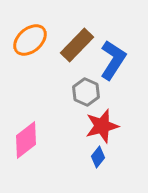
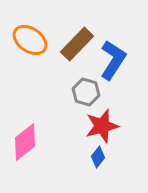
orange ellipse: rotated 76 degrees clockwise
brown rectangle: moved 1 px up
gray hexagon: rotated 8 degrees counterclockwise
pink diamond: moved 1 px left, 2 px down
